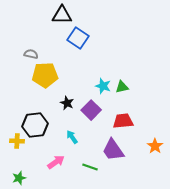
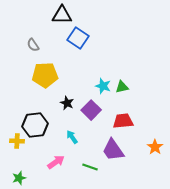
gray semicircle: moved 2 px right, 9 px up; rotated 136 degrees counterclockwise
orange star: moved 1 px down
